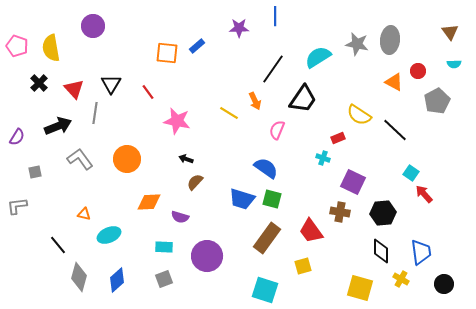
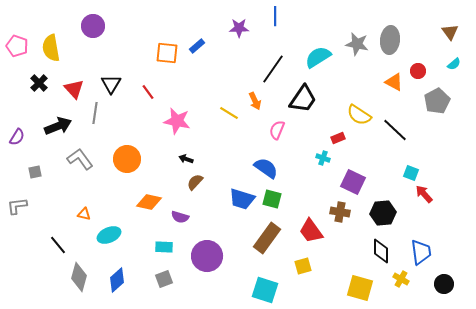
cyan semicircle at (454, 64): rotated 40 degrees counterclockwise
cyan square at (411, 173): rotated 14 degrees counterclockwise
orange diamond at (149, 202): rotated 15 degrees clockwise
